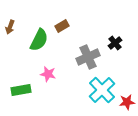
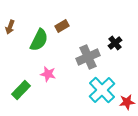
green rectangle: rotated 36 degrees counterclockwise
